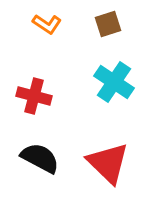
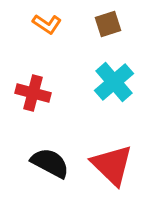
cyan cross: rotated 15 degrees clockwise
red cross: moved 1 px left, 3 px up
black semicircle: moved 10 px right, 5 px down
red triangle: moved 4 px right, 2 px down
